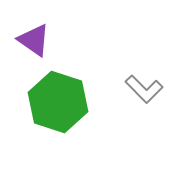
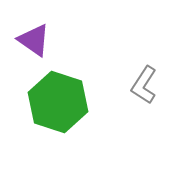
gray L-shape: moved 4 px up; rotated 78 degrees clockwise
